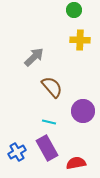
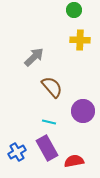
red semicircle: moved 2 px left, 2 px up
